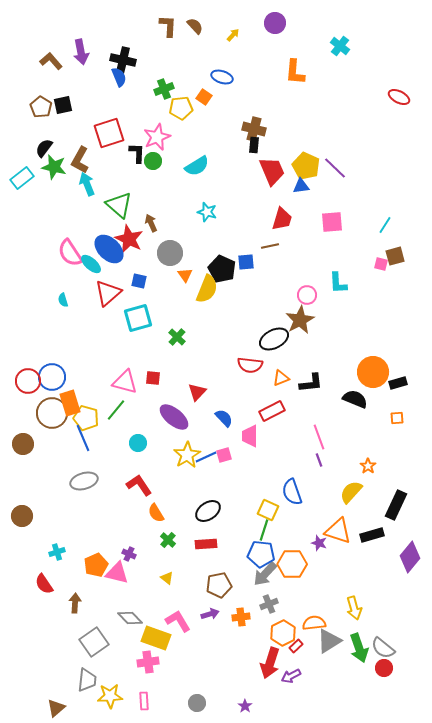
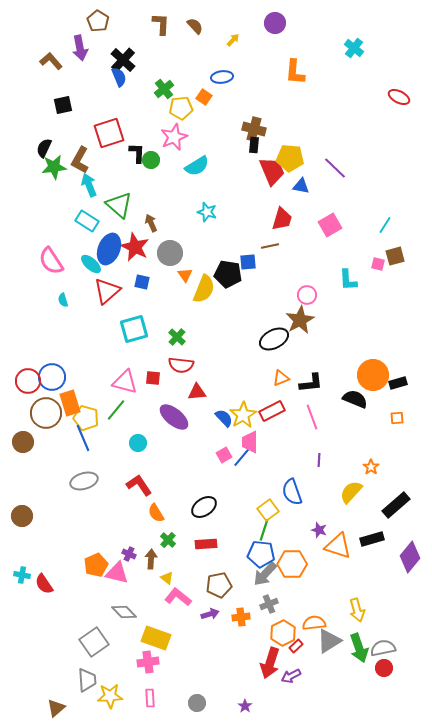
brown L-shape at (168, 26): moved 7 px left, 2 px up
yellow arrow at (233, 35): moved 5 px down
cyan cross at (340, 46): moved 14 px right, 2 px down
purple arrow at (81, 52): moved 1 px left, 4 px up
black cross at (123, 60): rotated 30 degrees clockwise
blue ellipse at (222, 77): rotated 25 degrees counterclockwise
green cross at (164, 89): rotated 18 degrees counterclockwise
brown pentagon at (41, 107): moved 57 px right, 86 px up
pink star at (157, 137): moved 17 px right
black semicircle at (44, 148): rotated 12 degrees counterclockwise
green circle at (153, 161): moved 2 px left, 1 px up
yellow pentagon at (306, 166): moved 16 px left, 8 px up; rotated 20 degrees counterclockwise
green star at (54, 167): rotated 20 degrees counterclockwise
cyan rectangle at (22, 178): moved 65 px right, 43 px down; rotated 70 degrees clockwise
cyan arrow at (87, 184): moved 2 px right, 1 px down
blue triangle at (301, 186): rotated 18 degrees clockwise
pink square at (332, 222): moved 2 px left, 3 px down; rotated 25 degrees counterclockwise
red star at (129, 239): moved 6 px right, 8 px down
blue ellipse at (109, 249): rotated 68 degrees clockwise
pink semicircle at (70, 253): moved 19 px left, 8 px down
blue square at (246, 262): moved 2 px right
pink square at (381, 264): moved 3 px left
black pentagon at (222, 269): moved 6 px right, 5 px down; rotated 16 degrees counterclockwise
blue square at (139, 281): moved 3 px right, 1 px down
cyan L-shape at (338, 283): moved 10 px right, 3 px up
yellow semicircle at (207, 289): moved 3 px left
red triangle at (108, 293): moved 1 px left, 2 px up
cyan square at (138, 318): moved 4 px left, 11 px down
red semicircle at (250, 365): moved 69 px left
orange circle at (373, 372): moved 3 px down
red triangle at (197, 392): rotated 42 degrees clockwise
brown circle at (52, 413): moved 6 px left
pink trapezoid at (250, 436): moved 6 px down
pink line at (319, 437): moved 7 px left, 20 px up
brown circle at (23, 444): moved 2 px up
yellow star at (187, 455): moved 56 px right, 40 px up
pink square at (224, 455): rotated 14 degrees counterclockwise
blue line at (206, 457): moved 36 px right; rotated 25 degrees counterclockwise
purple line at (319, 460): rotated 24 degrees clockwise
orange star at (368, 466): moved 3 px right, 1 px down
black rectangle at (396, 505): rotated 24 degrees clockwise
yellow square at (268, 510): rotated 30 degrees clockwise
black ellipse at (208, 511): moved 4 px left, 4 px up
orange triangle at (338, 531): moved 15 px down
black rectangle at (372, 535): moved 4 px down
purple star at (319, 543): moved 13 px up
cyan cross at (57, 552): moved 35 px left, 23 px down; rotated 28 degrees clockwise
brown arrow at (75, 603): moved 76 px right, 44 px up
yellow arrow at (354, 608): moved 3 px right, 2 px down
gray diamond at (130, 618): moved 6 px left, 6 px up
pink L-shape at (178, 621): moved 24 px up; rotated 20 degrees counterclockwise
gray semicircle at (383, 648): rotated 130 degrees clockwise
gray trapezoid at (87, 680): rotated 10 degrees counterclockwise
pink rectangle at (144, 701): moved 6 px right, 3 px up
